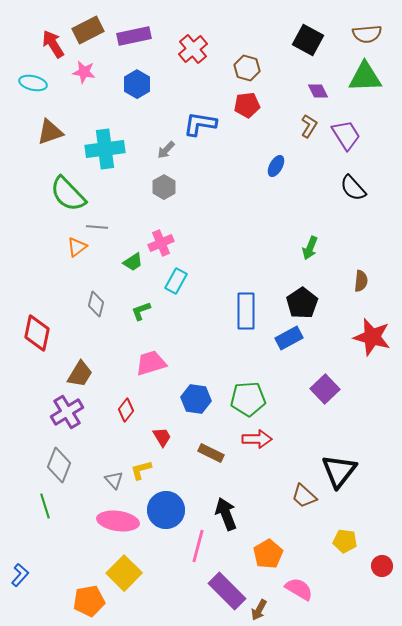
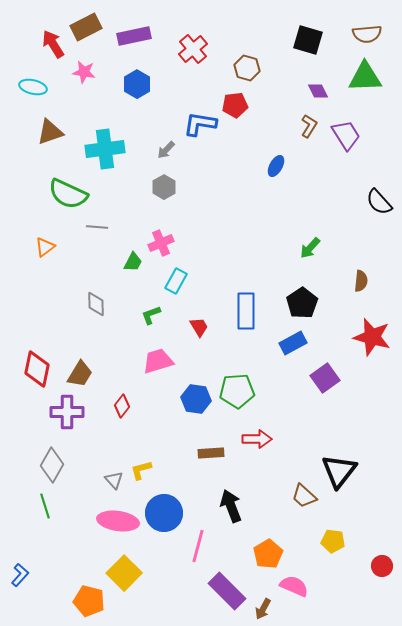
brown rectangle at (88, 30): moved 2 px left, 3 px up
black square at (308, 40): rotated 12 degrees counterclockwise
cyan ellipse at (33, 83): moved 4 px down
red pentagon at (247, 105): moved 12 px left
black semicircle at (353, 188): moved 26 px right, 14 px down
green semicircle at (68, 194): rotated 21 degrees counterclockwise
orange triangle at (77, 247): moved 32 px left
green arrow at (310, 248): rotated 20 degrees clockwise
green trapezoid at (133, 262): rotated 30 degrees counterclockwise
gray diamond at (96, 304): rotated 15 degrees counterclockwise
green L-shape at (141, 311): moved 10 px right, 4 px down
red diamond at (37, 333): moved 36 px down
blue rectangle at (289, 338): moved 4 px right, 5 px down
pink trapezoid at (151, 363): moved 7 px right, 2 px up
purple square at (325, 389): moved 11 px up; rotated 8 degrees clockwise
green pentagon at (248, 399): moved 11 px left, 8 px up
red diamond at (126, 410): moved 4 px left, 4 px up
purple cross at (67, 412): rotated 32 degrees clockwise
red trapezoid at (162, 437): moved 37 px right, 110 px up
brown rectangle at (211, 453): rotated 30 degrees counterclockwise
gray diamond at (59, 465): moved 7 px left; rotated 8 degrees clockwise
blue circle at (166, 510): moved 2 px left, 3 px down
black arrow at (226, 514): moved 5 px right, 8 px up
yellow pentagon at (345, 541): moved 12 px left
pink semicircle at (299, 589): moved 5 px left, 3 px up; rotated 8 degrees counterclockwise
orange pentagon at (89, 601): rotated 24 degrees clockwise
brown arrow at (259, 610): moved 4 px right, 1 px up
